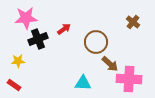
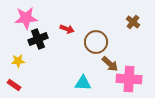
red arrow: moved 3 px right; rotated 56 degrees clockwise
